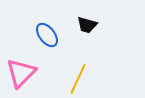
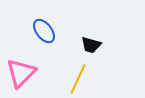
black trapezoid: moved 4 px right, 20 px down
blue ellipse: moved 3 px left, 4 px up
